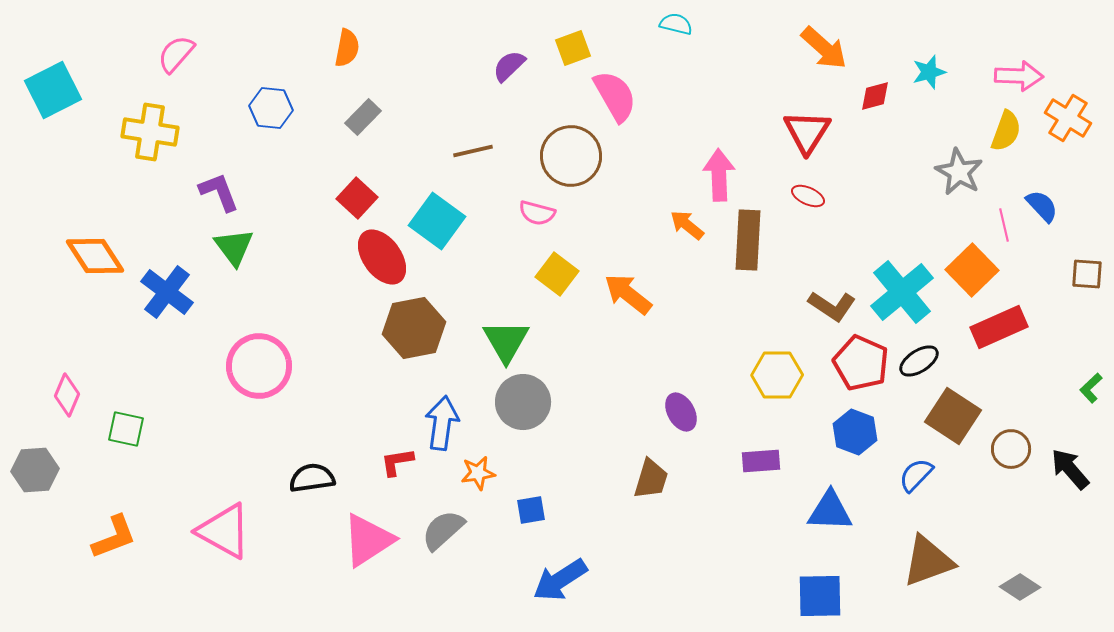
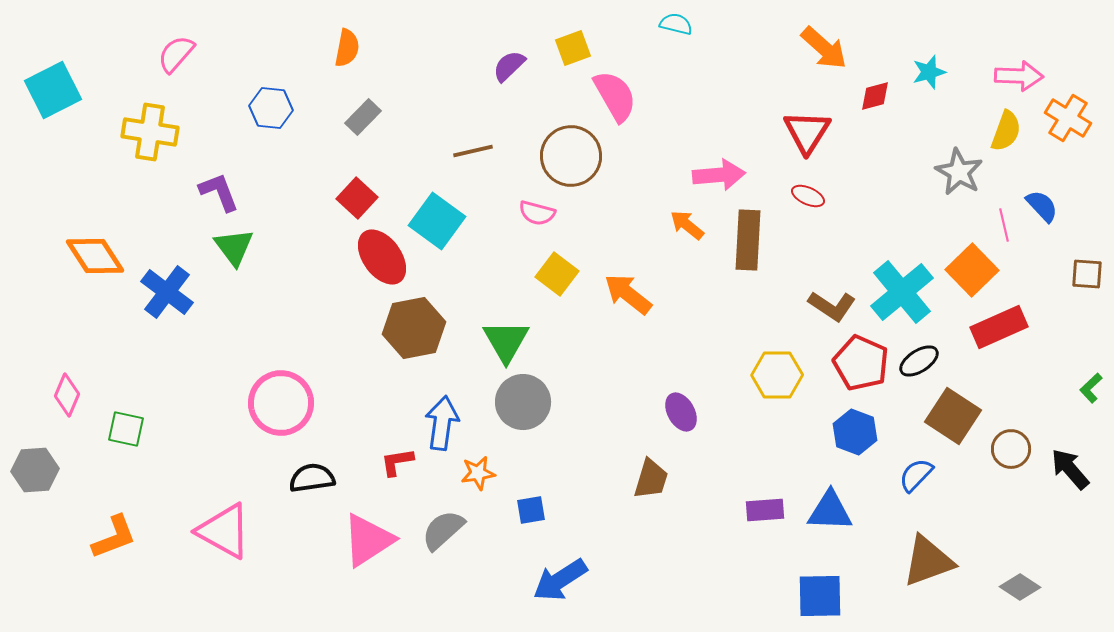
pink arrow at (719, 175): rotated 87 degrees clockwise
pink circle at (259, 366): moved 22 px right, 37 px down
purple rectangle at (761, 461): moved 4 px right, 49 px down
